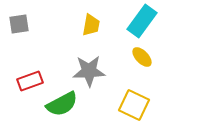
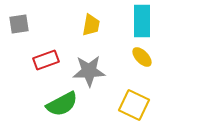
cyan rectangle: rotated 36 degrees counterclockwise
red rectangle: moved 16 px right, 21 px up
